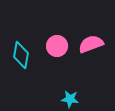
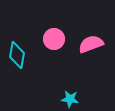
pink circle: moved 3 px left, 7 px up
cyan diamond: moved 4 px left
